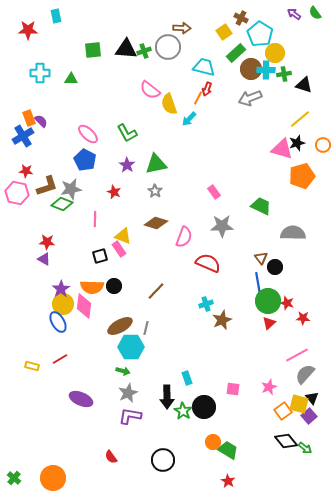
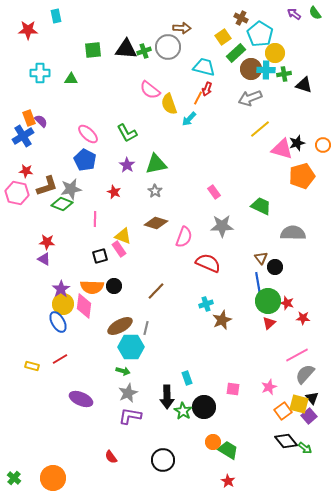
yellow square at (224, 32): moved 1 px left, 5 px down
yellow line at (300, 119): moved 40 px left, 10 px down
